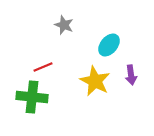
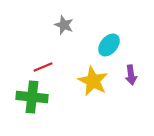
yellow star: moved 2 px left
